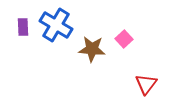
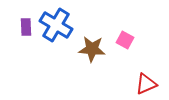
purple rectangle: moved 3 px right
pink square: moved 1 px right, 1 px down; rotated 18 degrees counterclockwise
red triangle: rotated 30 degrees clockwise
